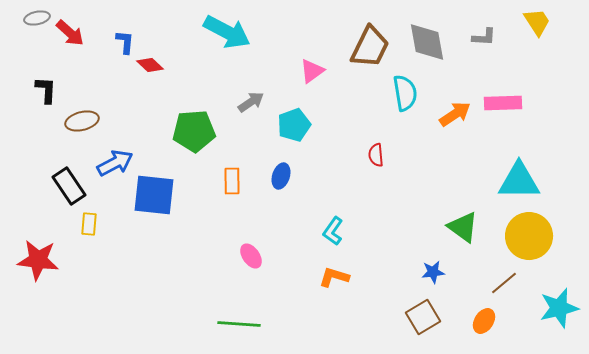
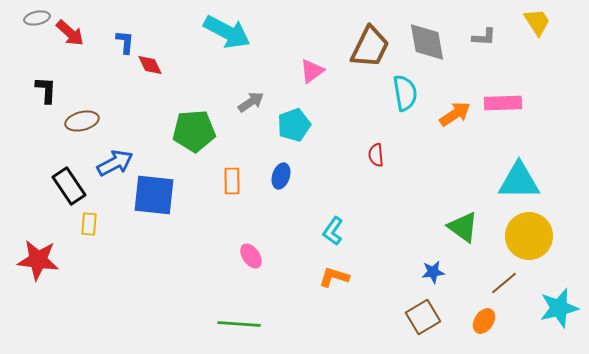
red diamond: rotated 20 degrees clockwise
